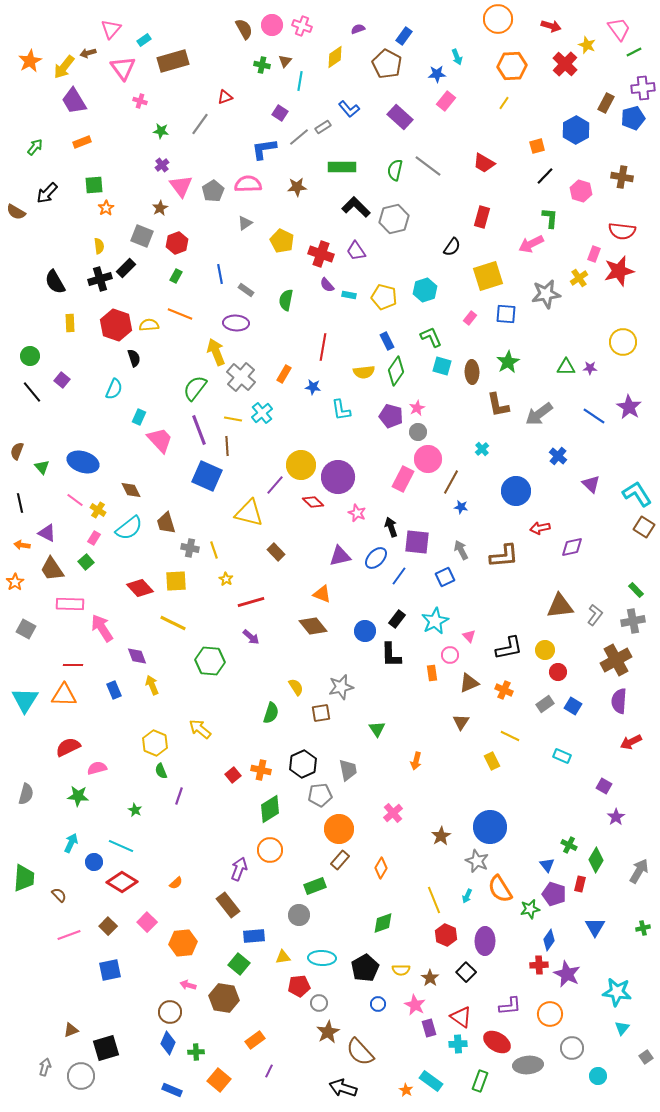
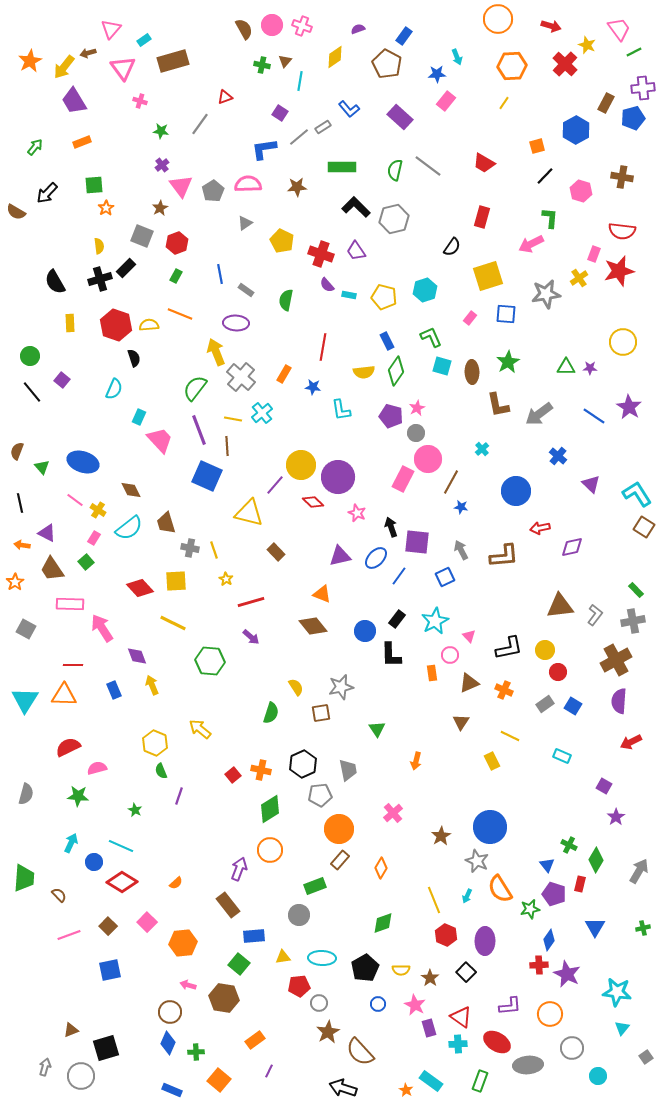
gray circle at (418, 432): moved 2 px left, 1 px down
